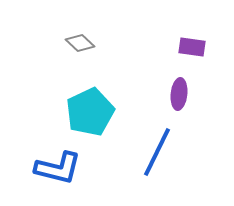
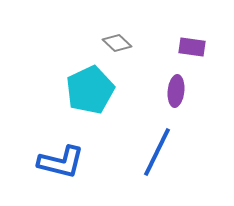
gray diamond: moved 37 px right
purple ellipse: moved 3 px left, 3 px up
cyan pentagon: moved 22 px up
blue L-shape: moved 3 px right, 6 px up
